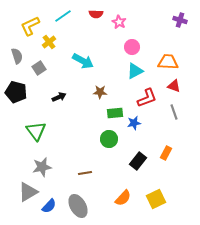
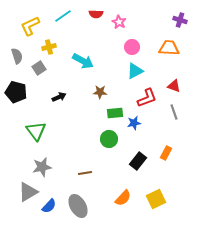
yellow cross: moved 5 px down; rotated 24 degrees clockwise
orange trapezoid: moved 1 px right, 14 px up
